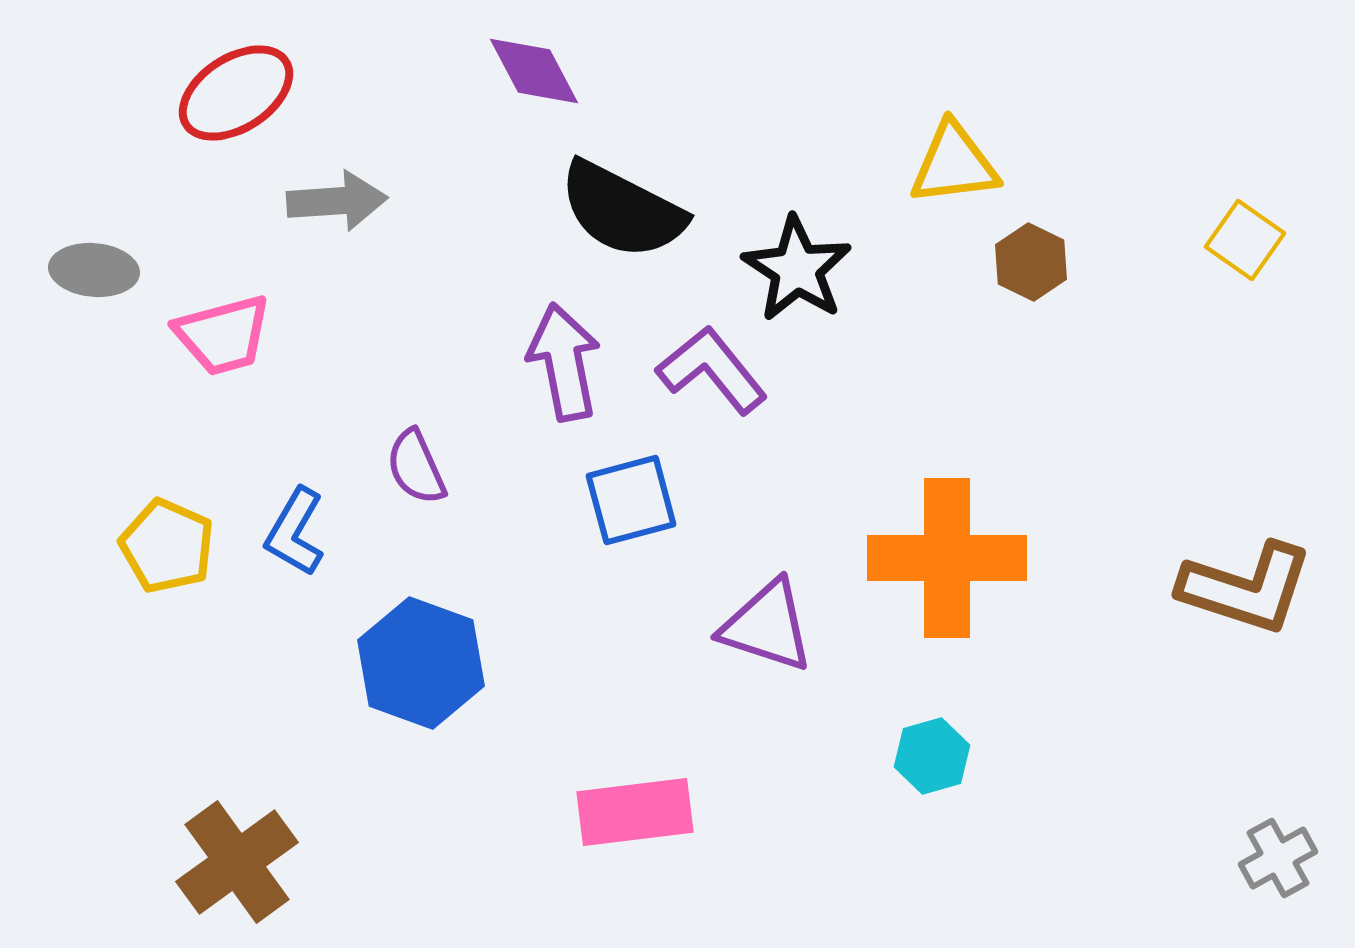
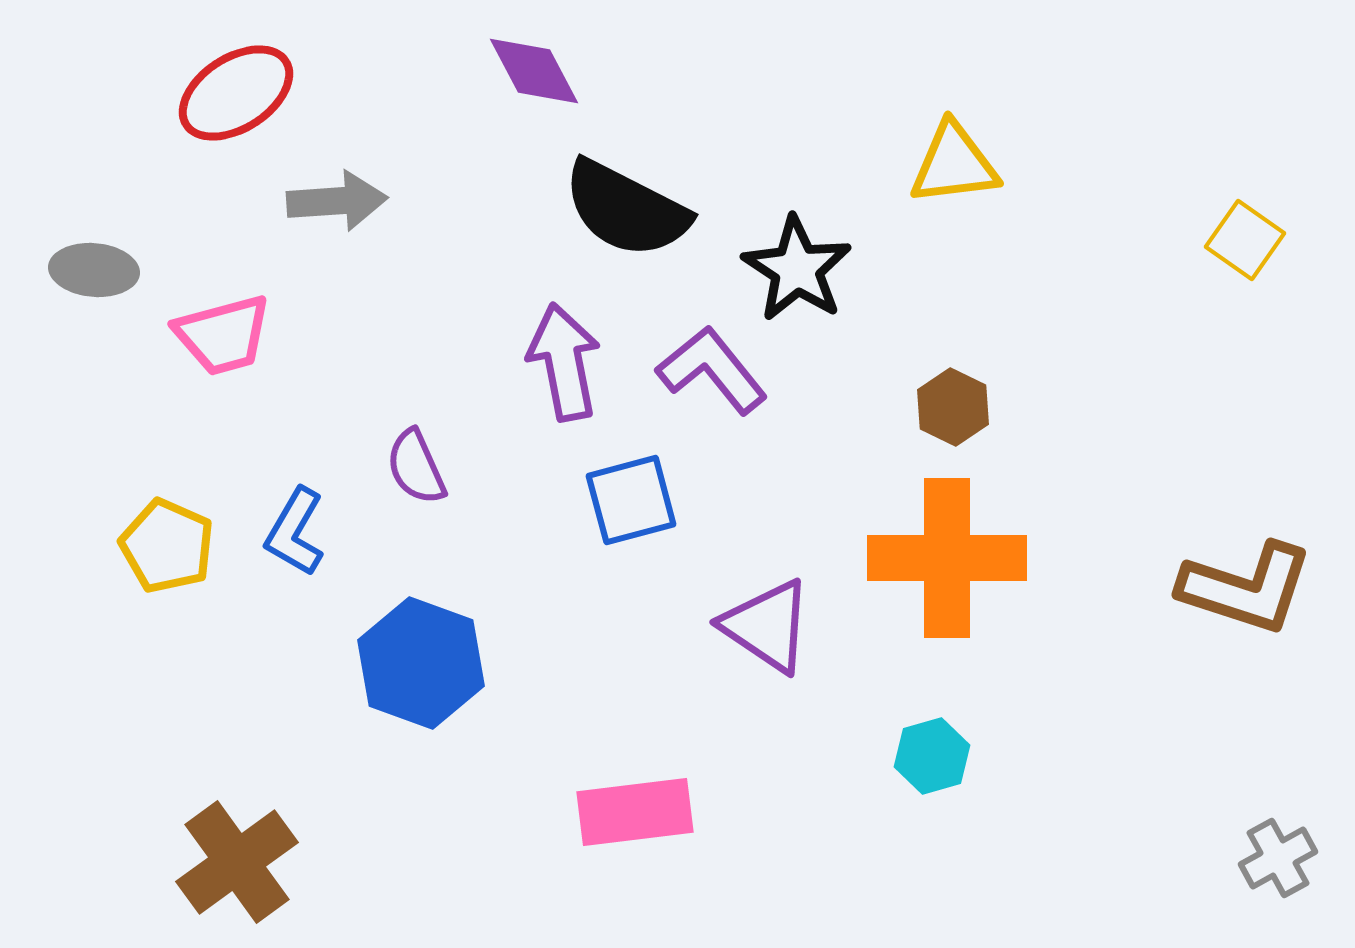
black semicircle: moved 4 px right, 1 px up
brown hexagon: moved 78 px left, 145 px down
purple triangle: rotated 16 degrees clockwise
